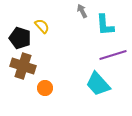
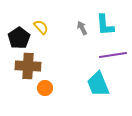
gray arrow: moved 17 px down
yellow semicircle: moved 1 px left, 1 px down
black pentagon: moved 1 px left; rotated 20 degrees clockwise
purple line: rotated 8 degrees clockwise
brown cross: moved 5 px right; rotated 15 degrees counterclockwise
cyan trapezoid: rotated 20 degrees clockwise
